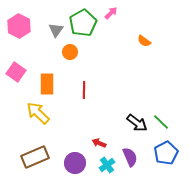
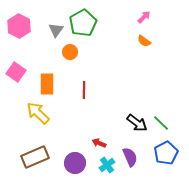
pink arrow: moved 33 px right, 4 px down
green line: moved 1 px down
